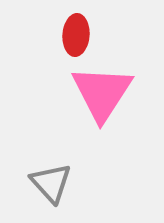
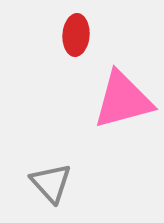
pink triangle: moved 21 px right, 7 px down; rotated 42 degrees clockwise
